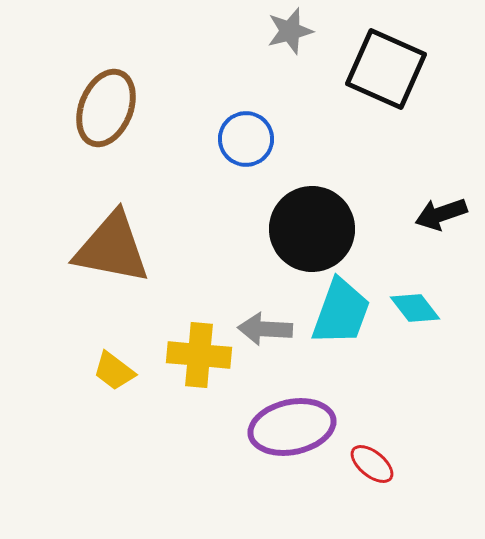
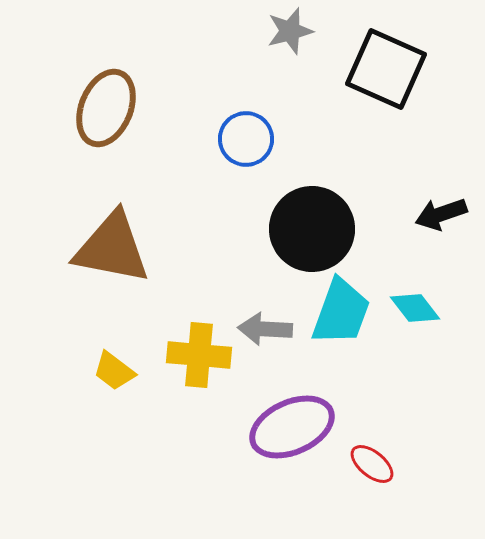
purple ellipse: rotated 12 degrees counterclockwise
